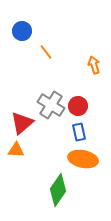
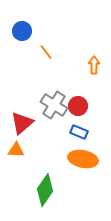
orange arrow: rotated 18 degrees clockwise
gray cross: moved 3 px right
blue rectangle: rotated 54 degrees counterclockwise
green diamond: moved 13 px left
